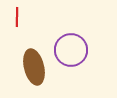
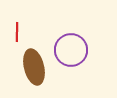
red line: moved 15 px down
